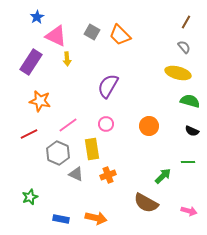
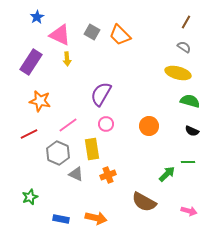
pink triangle: moved 4 px right, 1 px up
gray semicircle: rotated 16 degrees counterclockwise
purple semicircle: moved 7 px left, 8 px down
green arrow: moved 4 px right, 2 px up
brown semicircle: moved 2 px left, 1 px up
